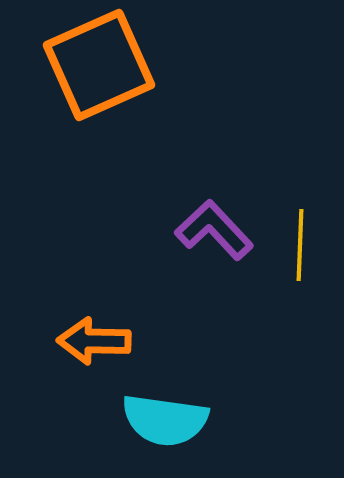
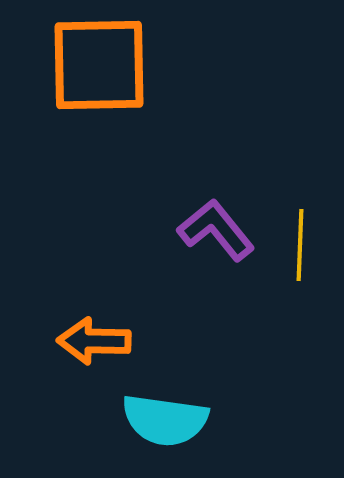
orange square: rotated 23 degrees clockwise
purple L-shape: moved 2 px right; rotated 4 degrees clockwise
